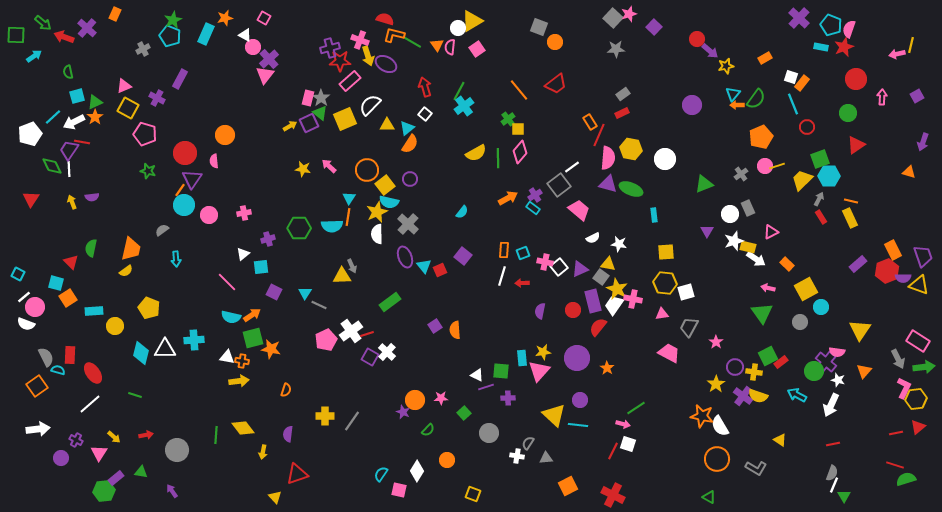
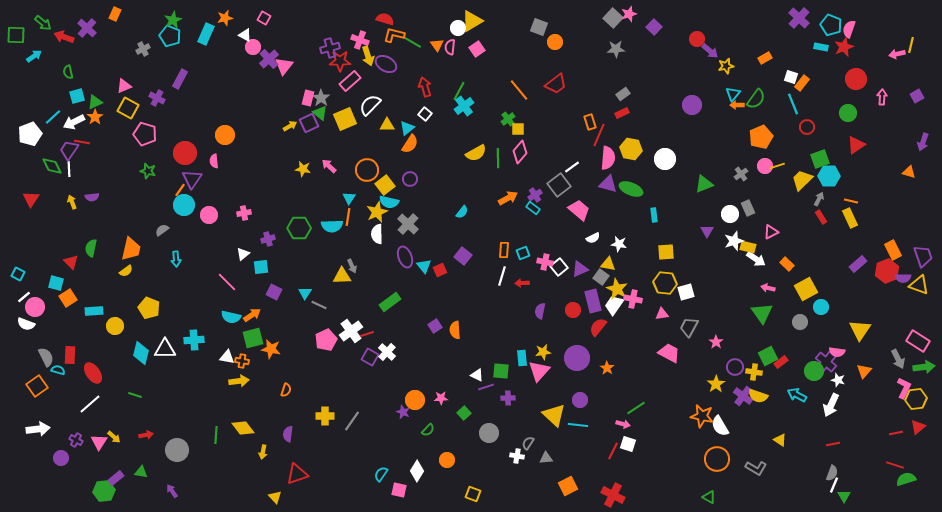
pink triangle at (265, 75): moved 19 px right, 9 px up
orange rectangle at (590, 122): rotated 14 degrees clockwise
pink triangle at (99, 453): moved 11 px up
